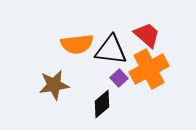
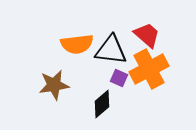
purple square: rotated 24 degrees counterclockwise
